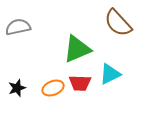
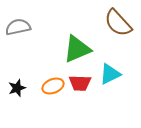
orange ellipse: moved 2 px up
